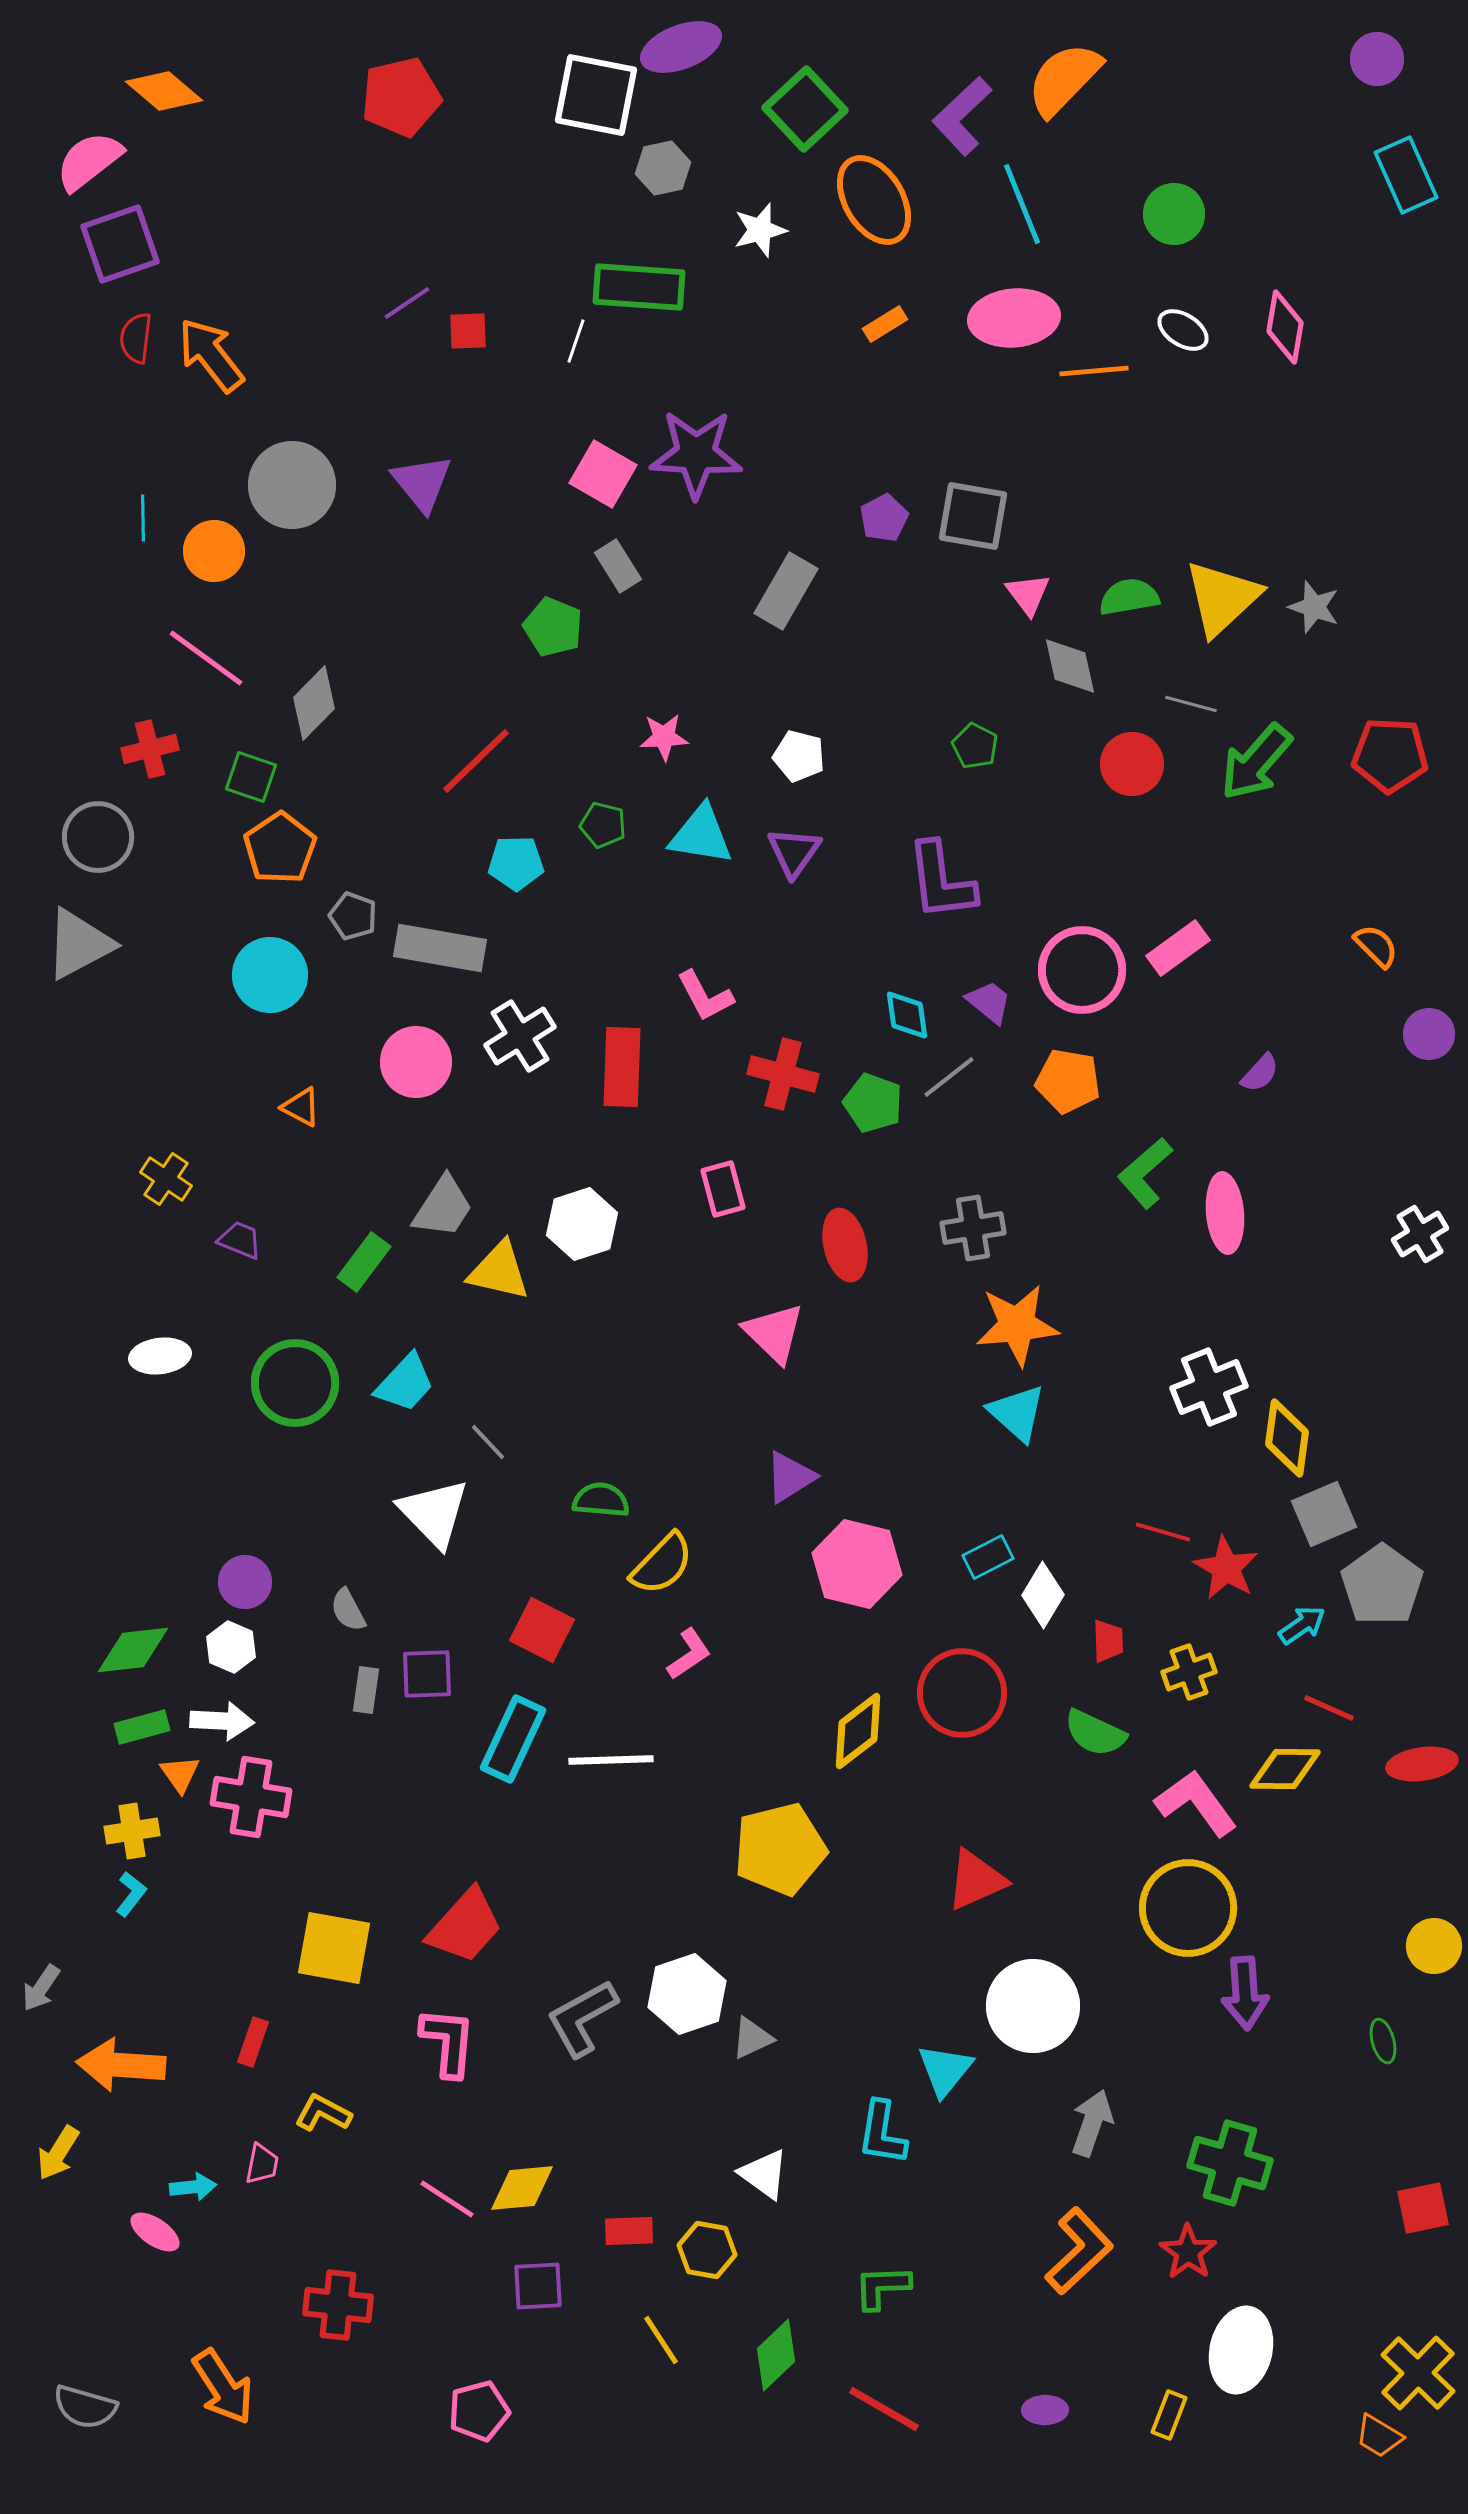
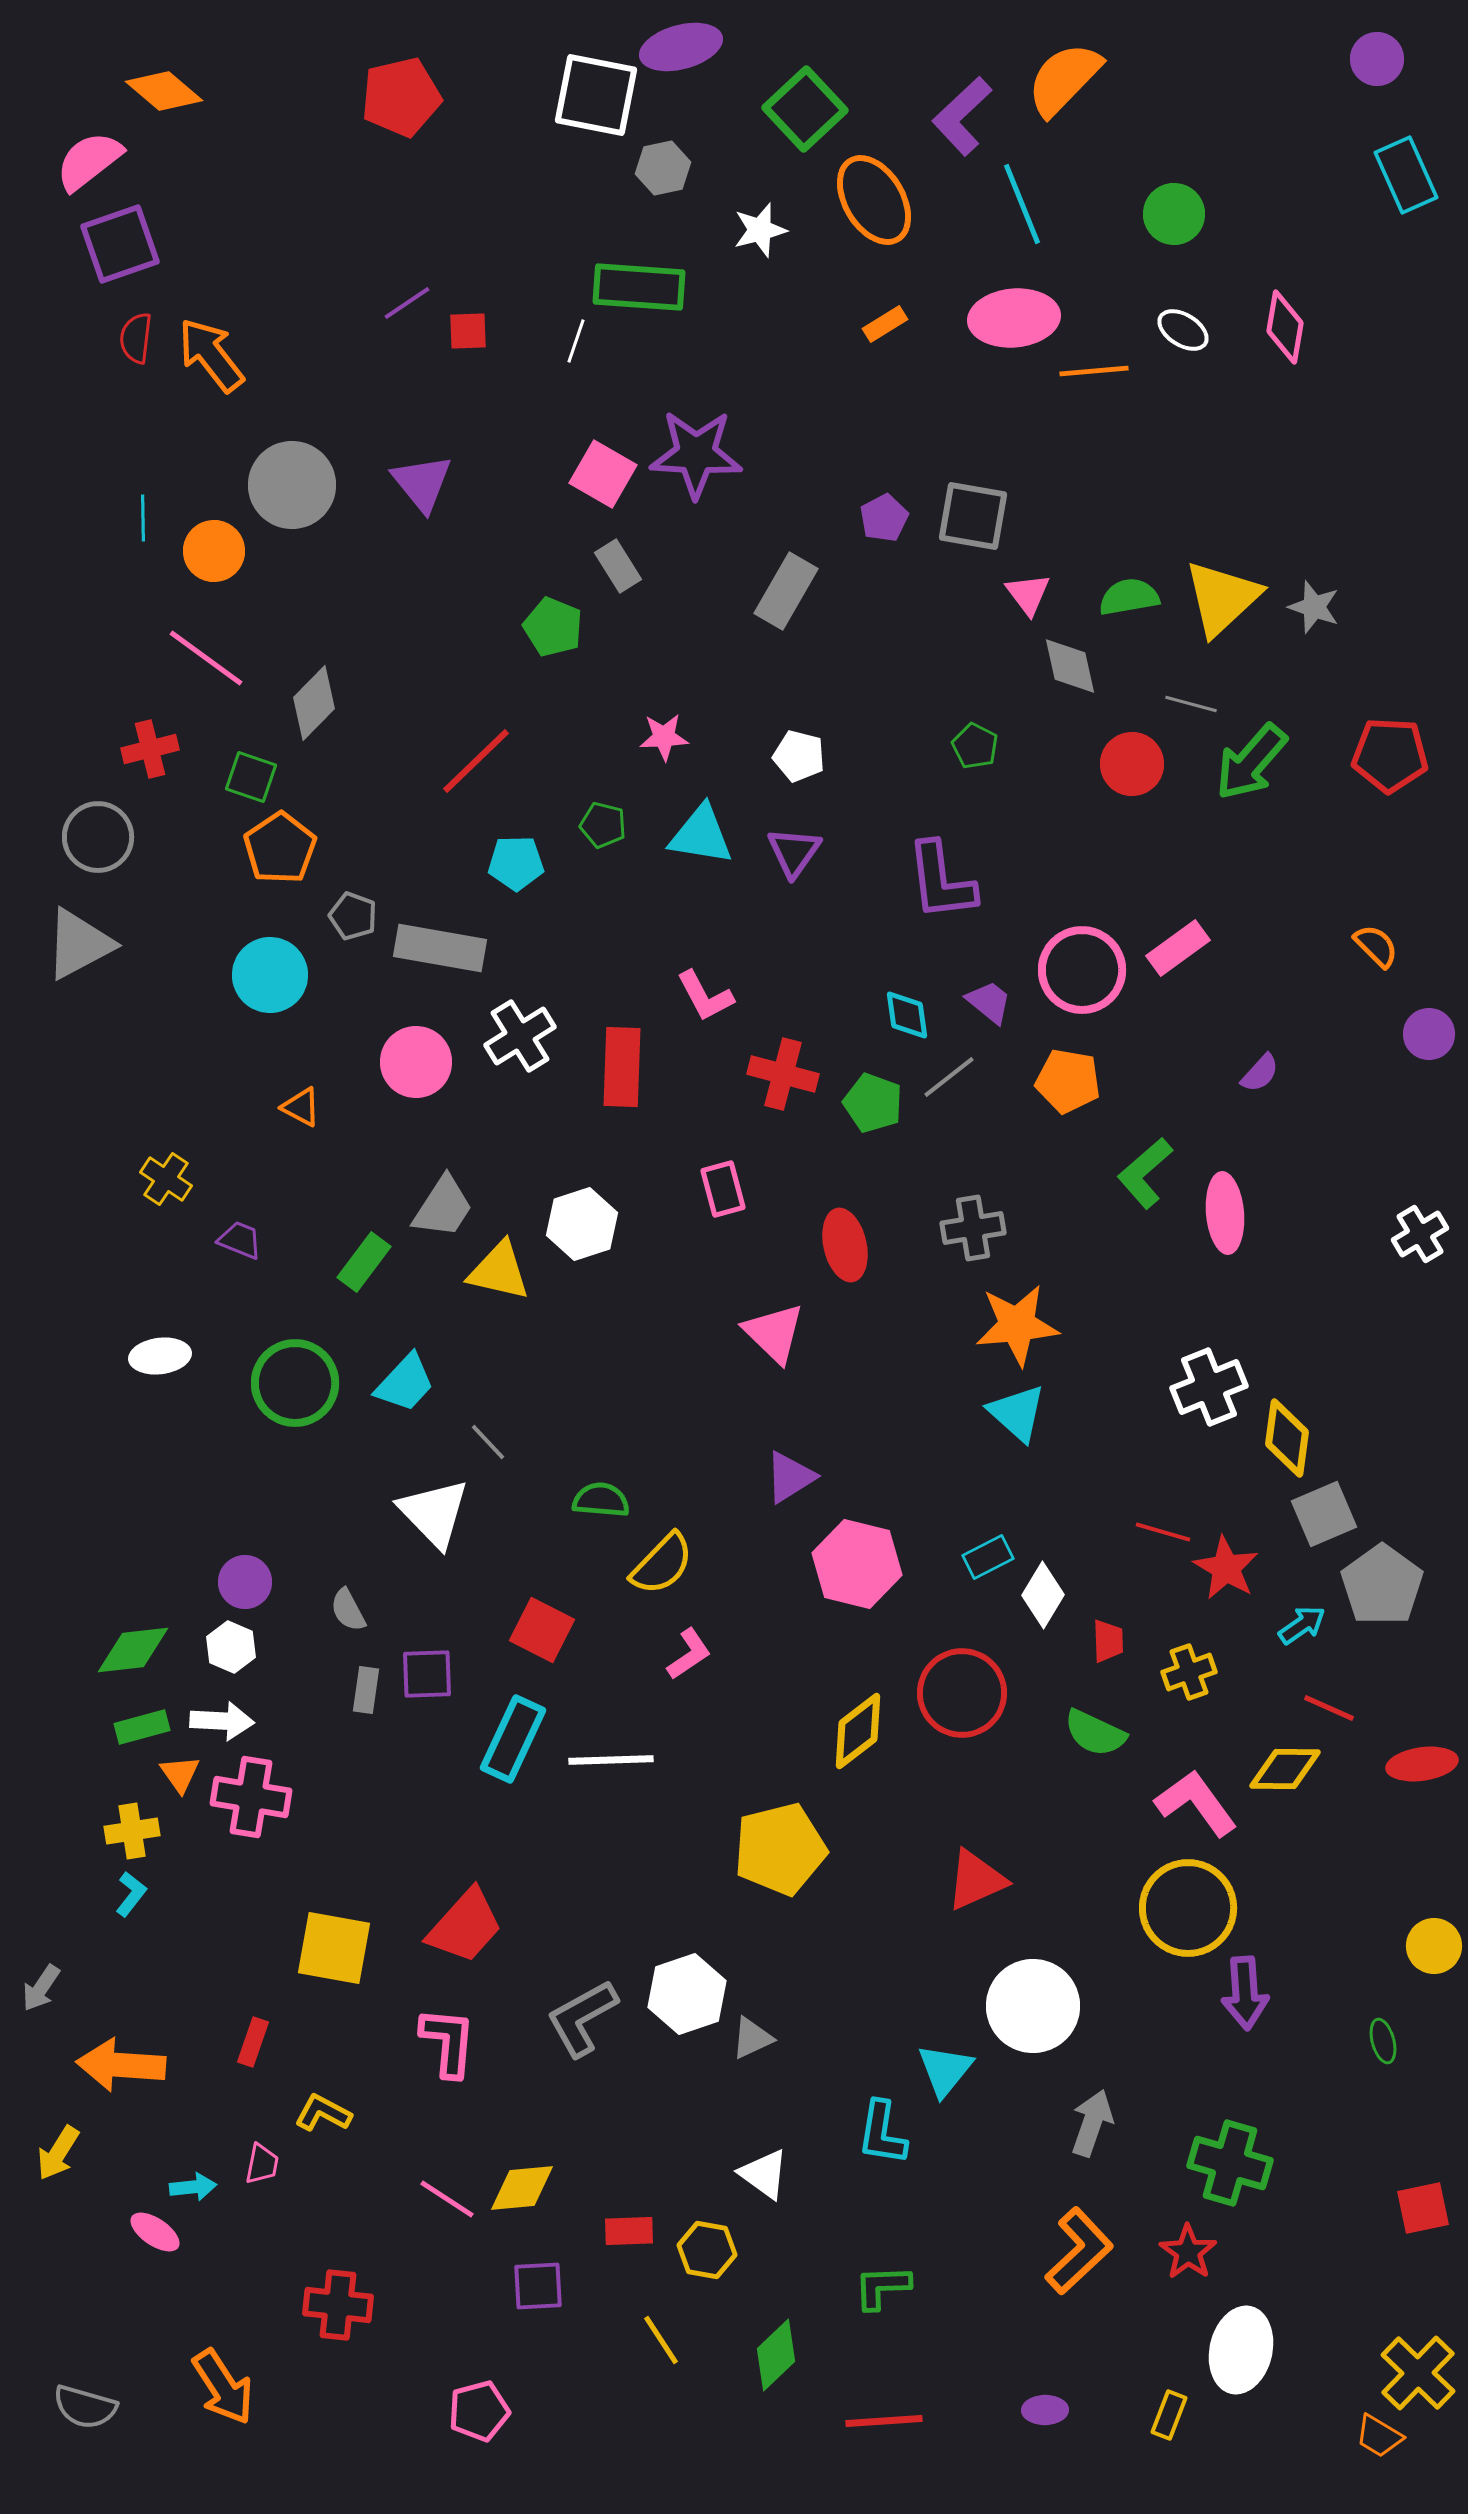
purple ellipse at (681, 47): rotated 6 degrees clockwise
green arrow at (1256, 762): moved 5 px left
red line at (884, 2409): moved 12 px down; rotated 34 degrees counterclockwise
